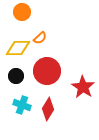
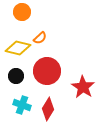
yellow diamond: rotated 15 degrees clockwise
